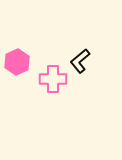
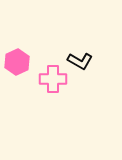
black L-shape: rotated 110 degrees counterclockwise
